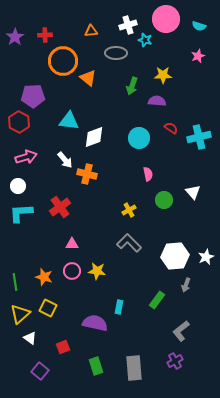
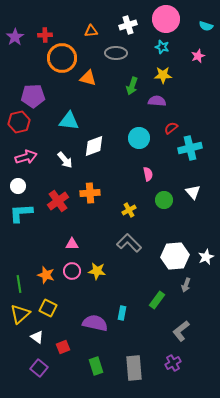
cyan semicircle at (199, 26): moved 7 px right
cyan star at (145, 40): moved 17 px right, 7 px down
orange circle at (63, 61): moved 1 px left, 3 px up
orange triangle at (88, 78): rotated 24 degrees counterclockwise
red hexagon at (19, 122): rotated 20 degrees clockwise
red semicircle at (171, 128): rotated 72 degrees counterclockwise
white diamond at (94, 137): moved 9 px down
cyan cross at (199, 137): moved 9 px left, 11 px down
orange cross at (87, 174): moved 3 px right, 19 px down; rotated 18 degrees counterclockwise
red cross at (60, 207): moved 2 px left, 6 px up
orange star at (44, 277): moved 2 px right, 2 px up
green line at (15, 282): moved 4 px right, 2 px down
cyan rectangle at (119, 307): moved 3 px right, 6 px down
white triangle at (30, 338): moved 7 px right, 1 px up
purple cross at (175, 361): moved 2 px left, 2 px down
purple square at (40, 371): moved 1 px left, 3 px up
